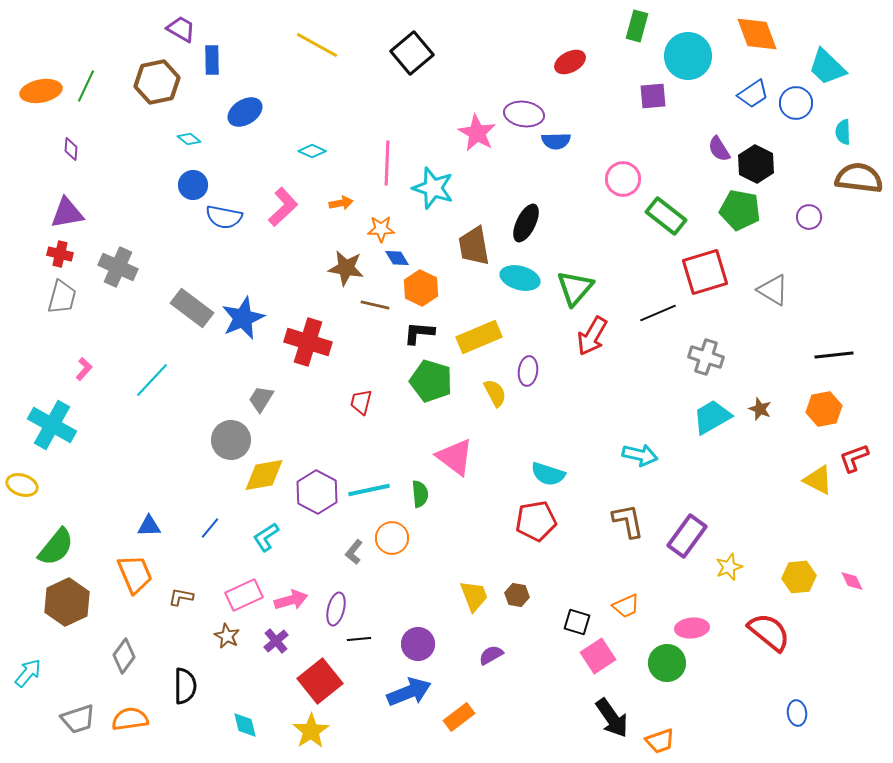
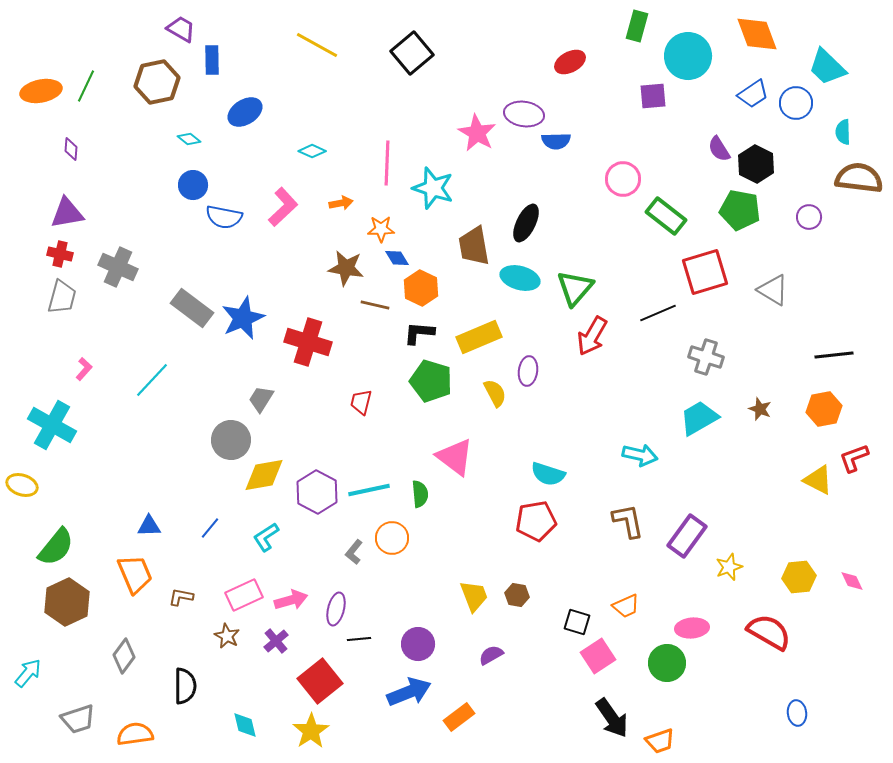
cyan trapezoid at (712, 417): moved 13 px left, 1 px down
red semicircle at (769, 632): rotated 9 degrees counterclockwise
orange semicircle at (130, 719): moved 5 px right, 15 px down
